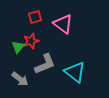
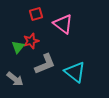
red square: moved 1 px right, 3 px up
gray arrow: moved 5 px left
